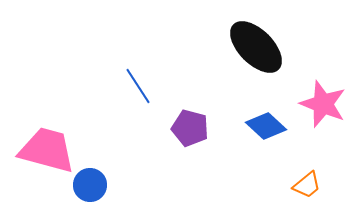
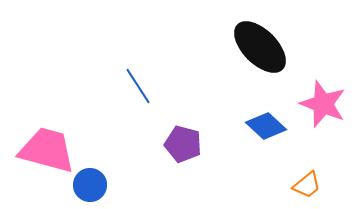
black ellipse: moved 4 px right
purple pentagon: moved 7 px left, 16 px down
